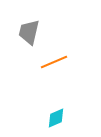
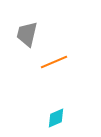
gray trapezoid: moved 2 px left, 2 px down
